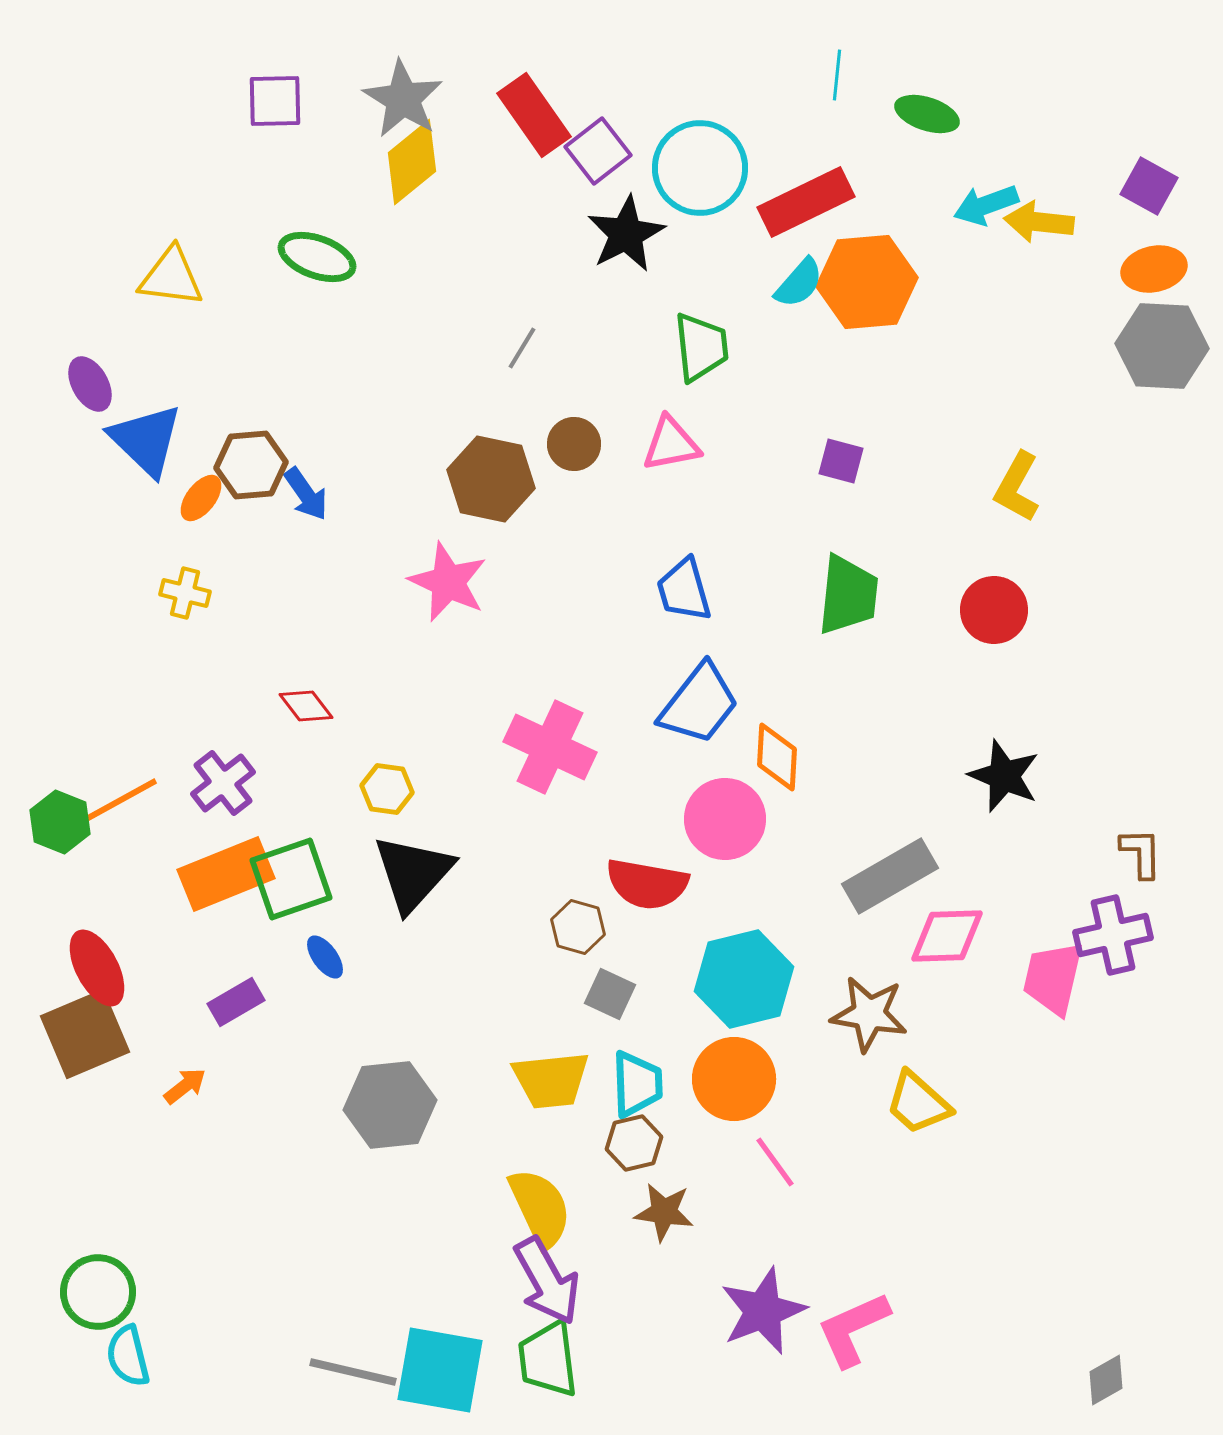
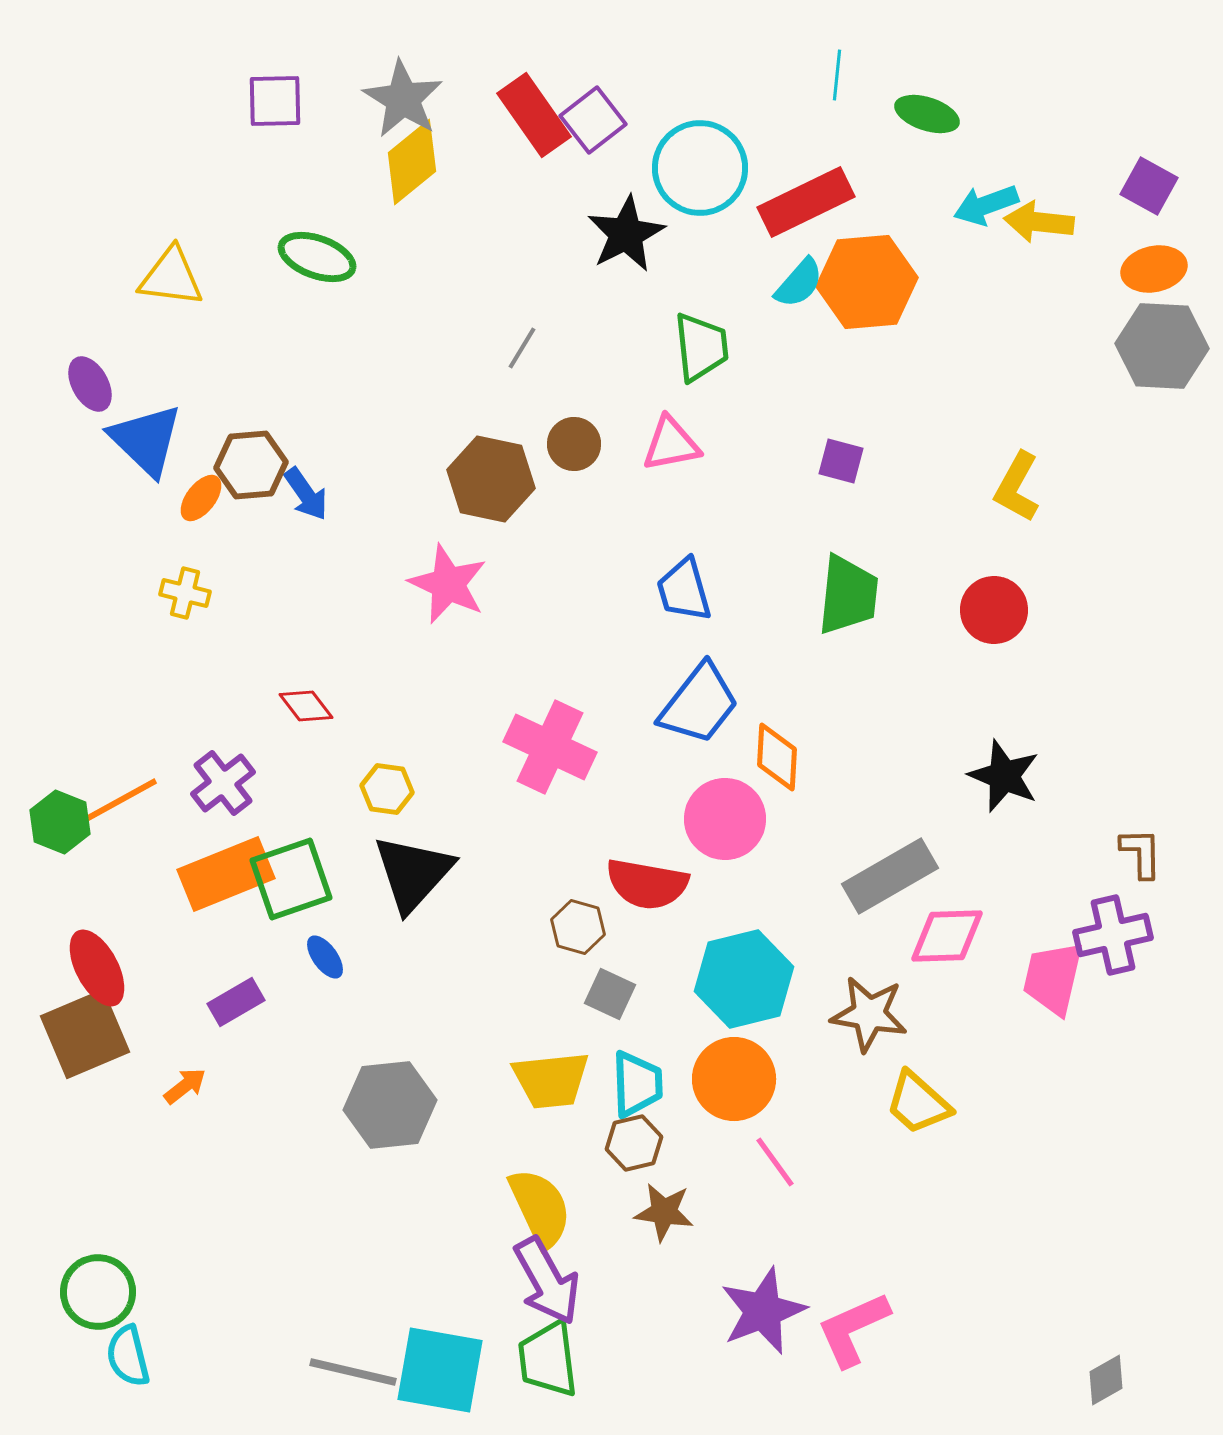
purple square at (598, 151): moved 5 px left, 31 px up
pink star at (448, 582): moved 2 px down
